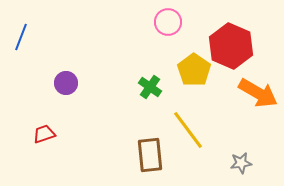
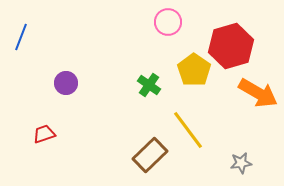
red hexagon: rotated 21 degrees clockwise
green cross: moved 1 px left, 2 px up
brown rectangle: rotated 52 degrees clockwise
